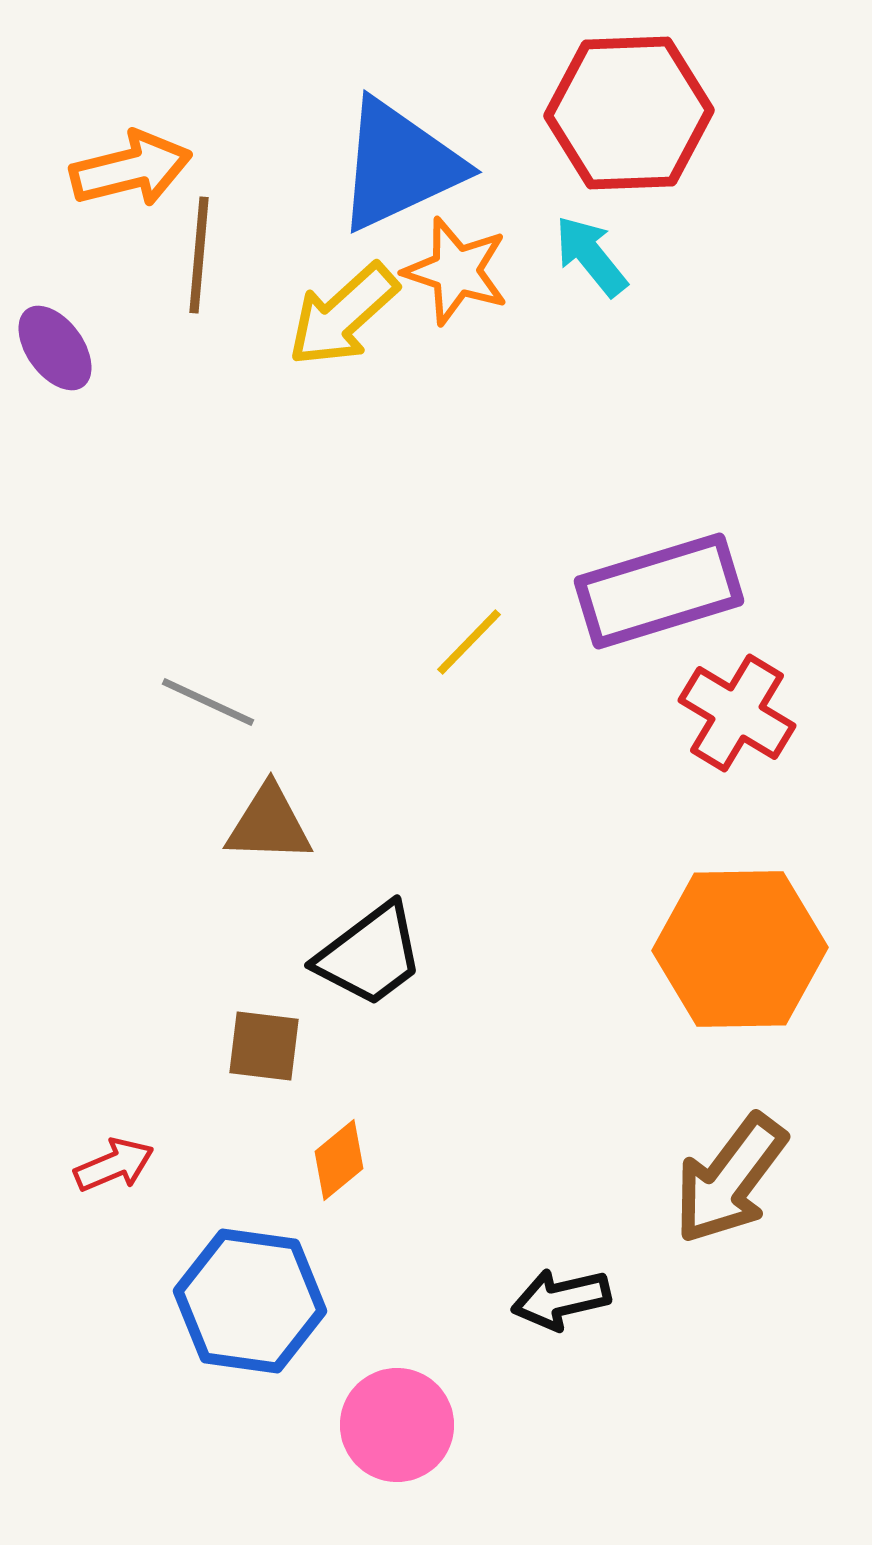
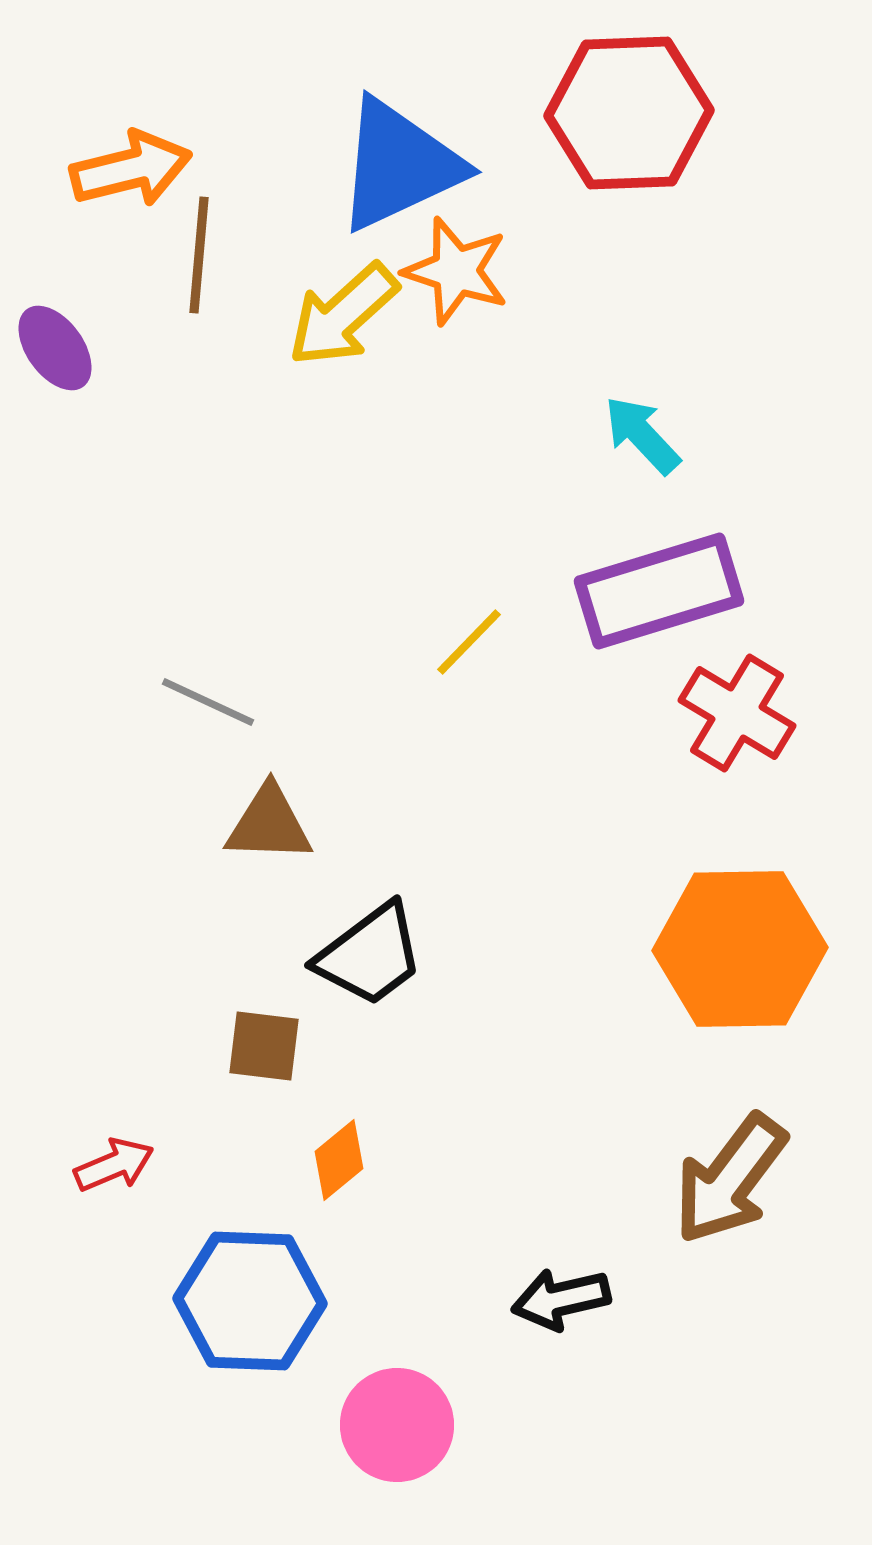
cyan arrow: moved 51 px right, 179 px down; rotated 4 degrees counterclockwise
blue hexagon: rotated 6 degrees counterclockwise
